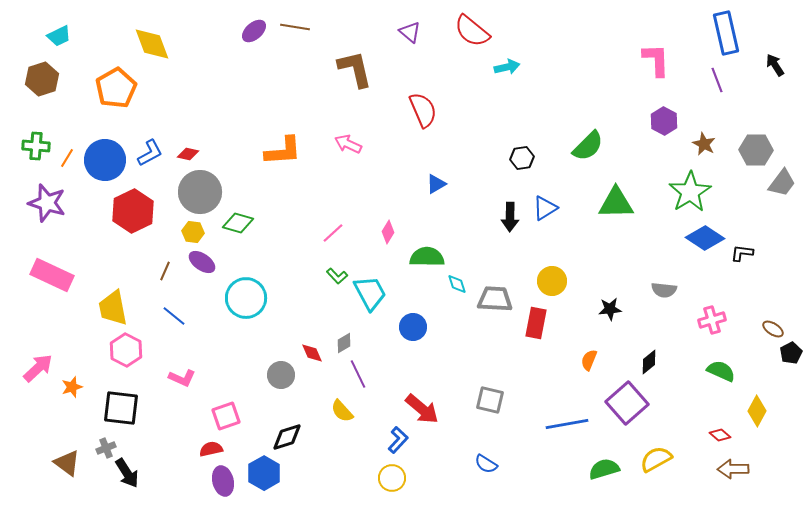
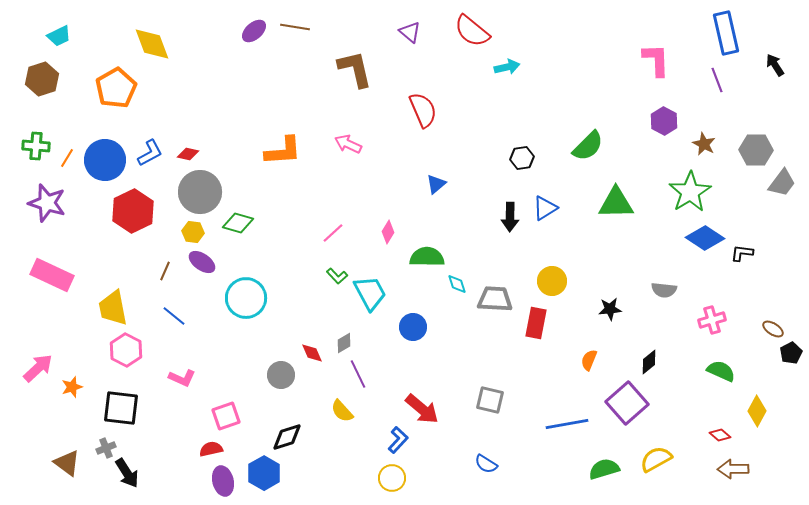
blue triangle at (436, 184): rotated 10 degrees counterclockwise
